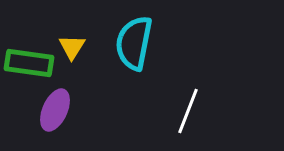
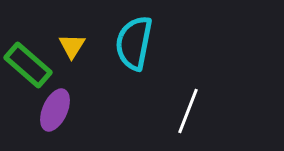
yellow triangle: moved 1 px up
green rectangle: moved 1 px left, 2 px down; rotated 33 degrees clockwise
